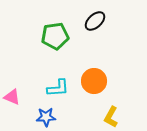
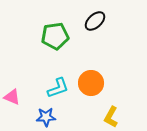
orange circle: moved 3 px left, 2 px down
cyan L-shape: rotated 15 degrees counterclockwise
